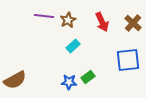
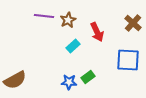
red arrow: moved 5 px left, 10 px down
blue square: rotated 10 degrees clockwise
